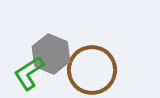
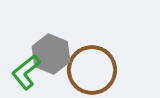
green L-shape: moved 3 px left, 1 px up; rotated 6 degrees counterclockwise
